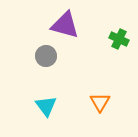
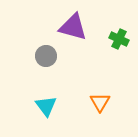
purple triangle: moved 8 px right, 2 px down
